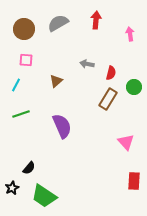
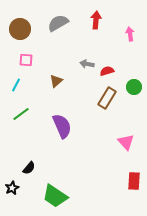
brown circle: moved 4 px left
red semicircle: moved 4 px left, 2 px up; rotated 120 degrees counterclockwise
brown rectangle: moved 1 px left, 1 px up
green line: rotated 18 degrees counterclockwise
green trapezoid: moved 11 px right
